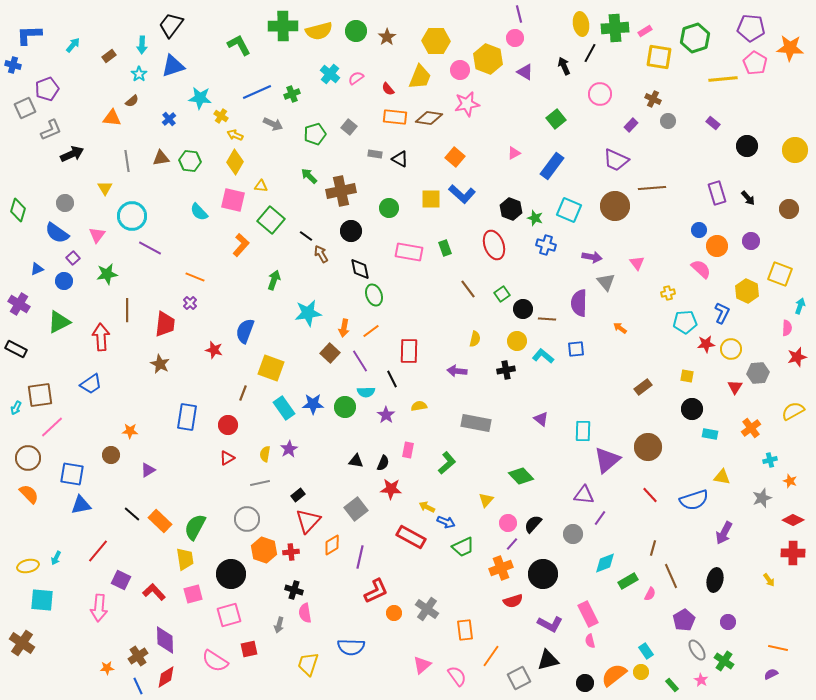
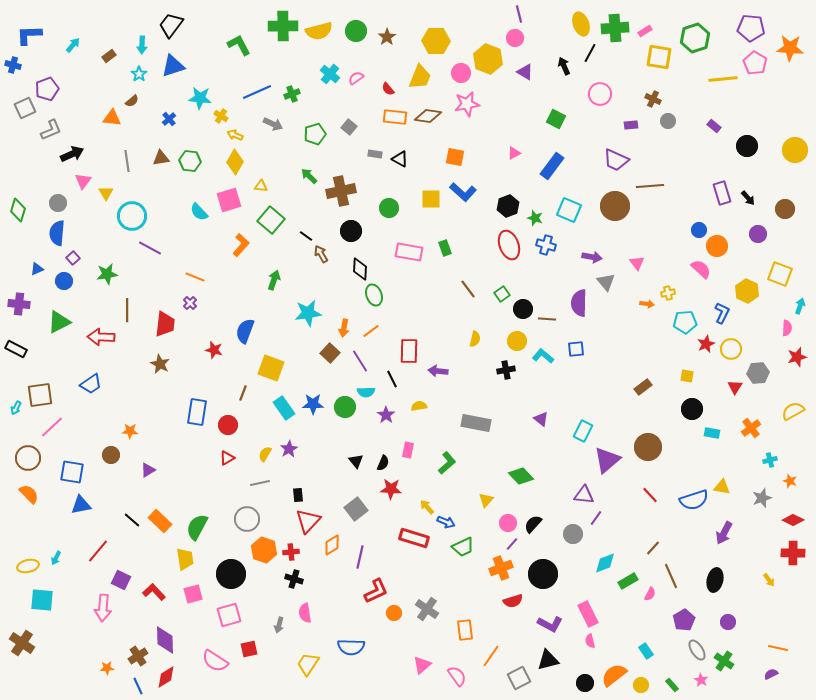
yellow ellipse at (581, 24): rotated 10 degrees counterclockwise
pink circle at (460, 70): moved 1 px right, 3 px down
brown diamond at (429, 118): moved 1 px left, 2 px up
green square at (556, 119): rotated 24 degrees counterclockwise
purple rectangle at (713, 123): moved 1 px right, 3 px down
purple rectangle at (631, 125): rotated 40 degrees clockwise
orange square at (455, 157): rotated 30 degrees counterclockwise
yellow triangle at (105, 188): moved 1 px right, 5 px down
brown line at (652, 188): moved 2 px left, 2 px up
purple rectangle at (717, 193): moved 5 px right
blue L-shape at (462, 194): moved 1 px right, 2 px up
pink square at (233, 200): moved 4 px left; rotated 30 degrees counterclockwise
gray circle at (65, 203): moved 7 px left
black hexagon at (511, 209): moved 3 px left, 3 px up; rotated 20 degrees clockwise
brown circle at (789, 209): moved 4 px left
blue semicircle at (57, 233): rotated 60 degrees clockwise
pink triangle at (97, 235): moved 14 px left, 54 px up
purple circle at (751, 241): moved 7 px right, 7 px up
red ellipse at (494, 245): moved 15 px right
black diamond at (360, 269): rotated 15 degrees clockwise
purple cross at (19, 304): rotated 25 degrees counterclockwise
orange arrow at (620, 328): moved 27 px right, 24 px up; rotated 152 degrees clockwise
red arrow at (101, 337): rotated 84 degrees counterclockwise
red star at (706, 344): rotated 18 degrees counterclockwise
purple arrow at (457, 371): moved 19 px left
blue rectangle at (187, 417): moved 10 px right, 5 px up
cyan rectangle at (583, 431): rotated 25 degrees clockwise
cyan rectangle at (710, 434): moved 2 px right, 1 px up
yellow semicircle at (265, 454): rotated 21 degrees clockwise
black triangle at (356, 461): rotated 42 degrees clockwise
blue square at (72, 474): moved 2 px up
yellow triangle at (722, 477): moved 10 px down
black rectangle at (298, 495): rotated 56 degrees counterclockwise
yellow arrow at (427, 507): rotated 21 degrees clockwise
black line at (132, 514): moved 6 px down
purple line at (600, 518): moved 4 px left
green semicircle at (195, 527): moved 2 px right
red rectangle at (411, 537): moved 3 px right, 1 px down; rotated 12 degrees counterclockwise
brown line at (653, 548): rotated 28 degrees clockwise
black cross at (294, 590): moved 11 px up
pink arrow at (99, 608): moved 4 px right
yellow trapezoid at (308, 664): rotated 15 degrees clockwise
yellow circle at (641, 672): moved 13 px down
